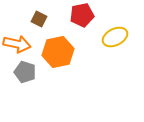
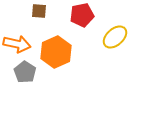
brown square: moved 8 px up; rotated 21 degrees counterclockwise
yellow ellipse: rotated 15 degrees counterclockwise
orange hexagon: moved 2 px left; rotated 12 degrees counterclockwise
gray pentagon: rotated 15 degrees clockwise
